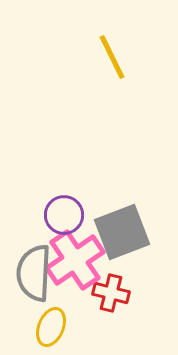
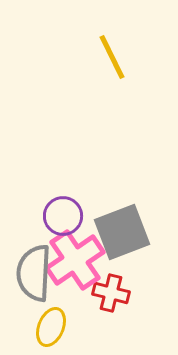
purple circle: moved 1 px left, 1 px down
